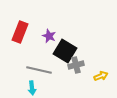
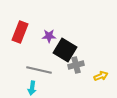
purple star: rotated 24 degrees counterclockwise
black square: moved 1 px up
cyan arrow: rotated 16 degrees clockwise
